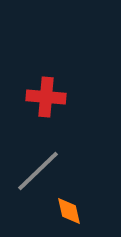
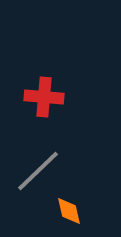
red cross: moved 2 px left
